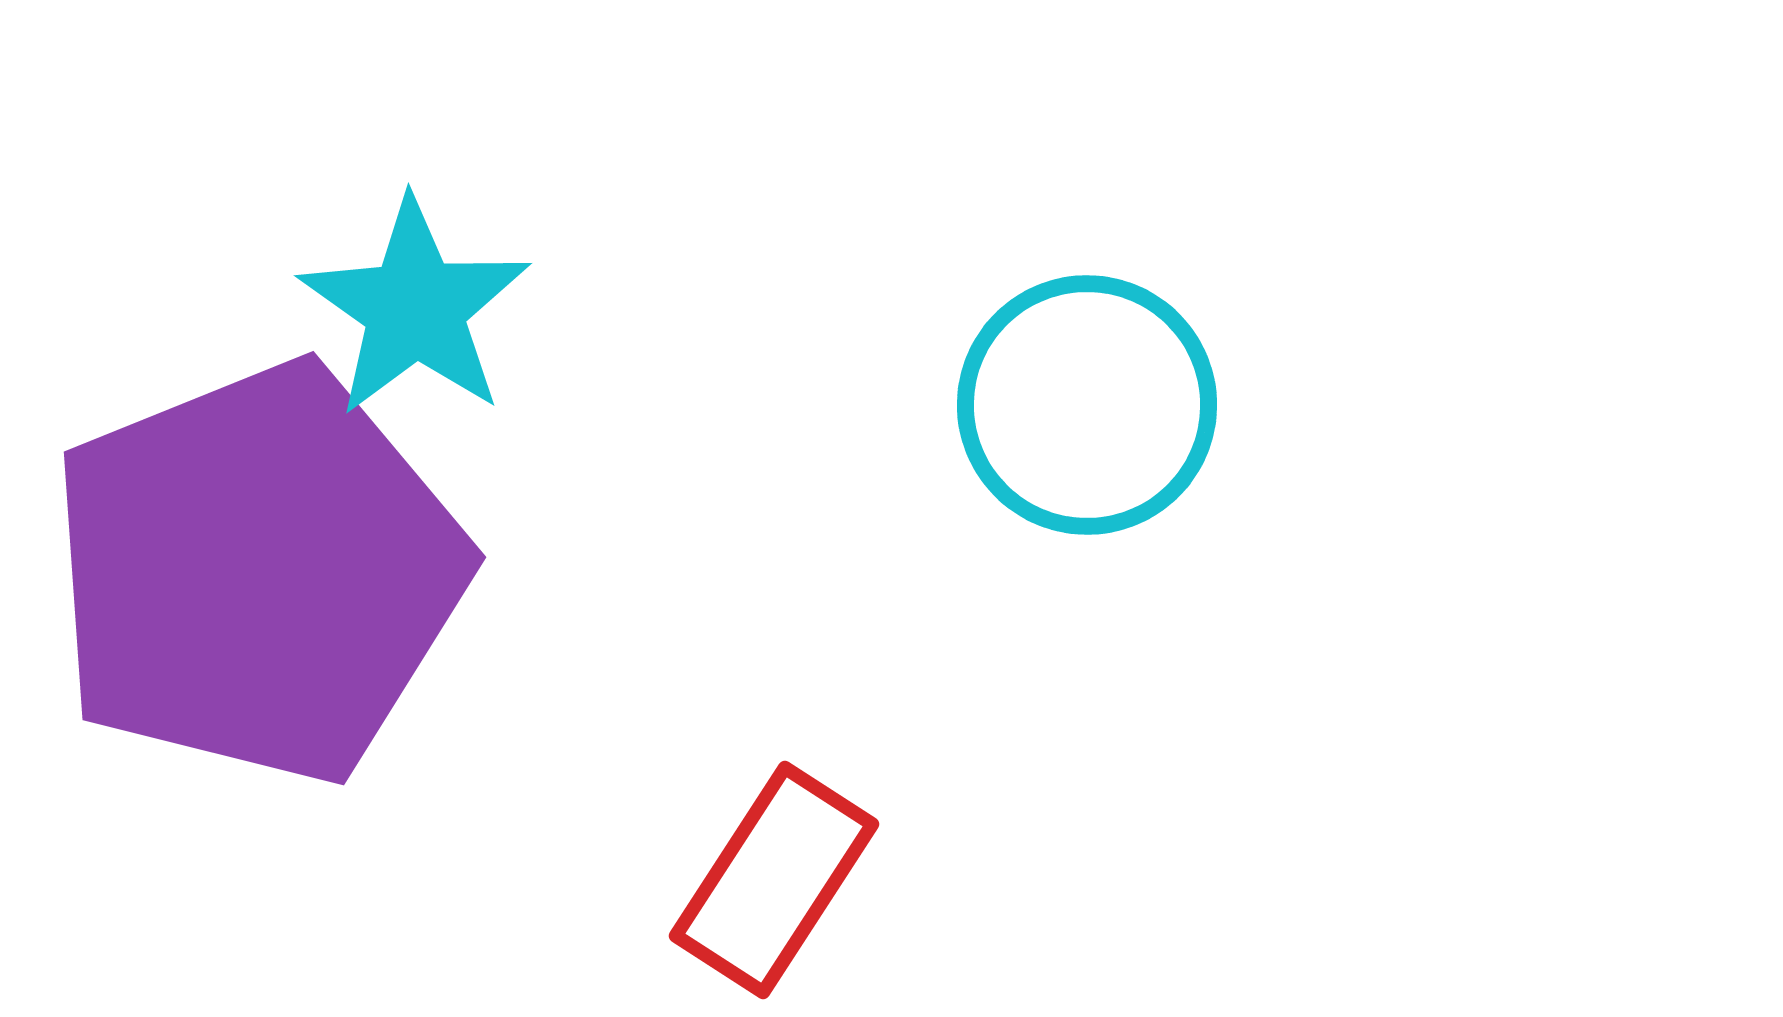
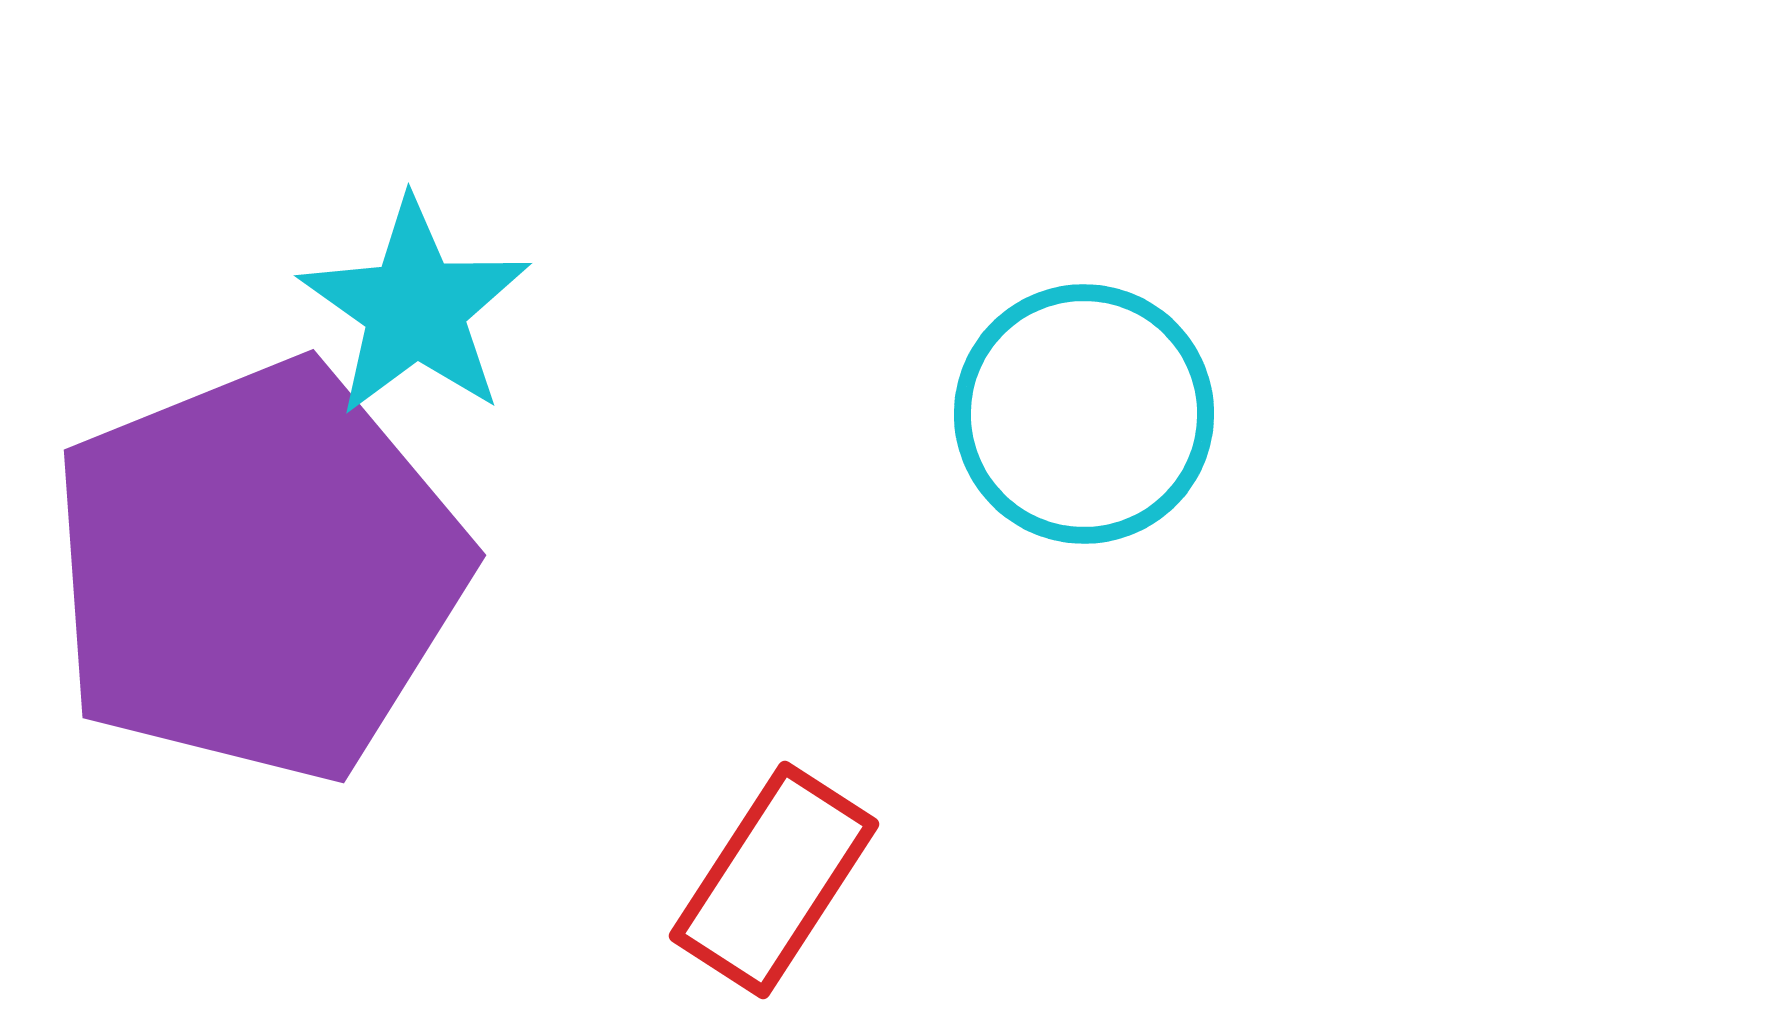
cyan circle: moved 3 px left, 9 px down
purple pentagon: moved 2 px up
